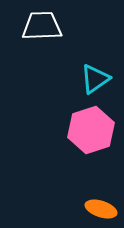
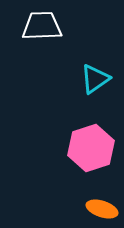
pink hexagon: moved 18 px down
orange ellipse: moved 1 px right
